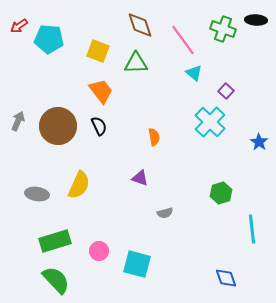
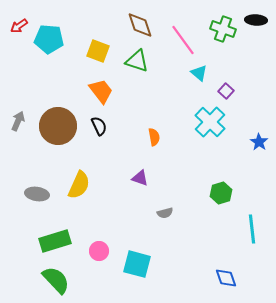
green triangle: moved 1 px right, 2 px up; rotated 20 degrees clockwise
cyan triangle: moved 5 px right
